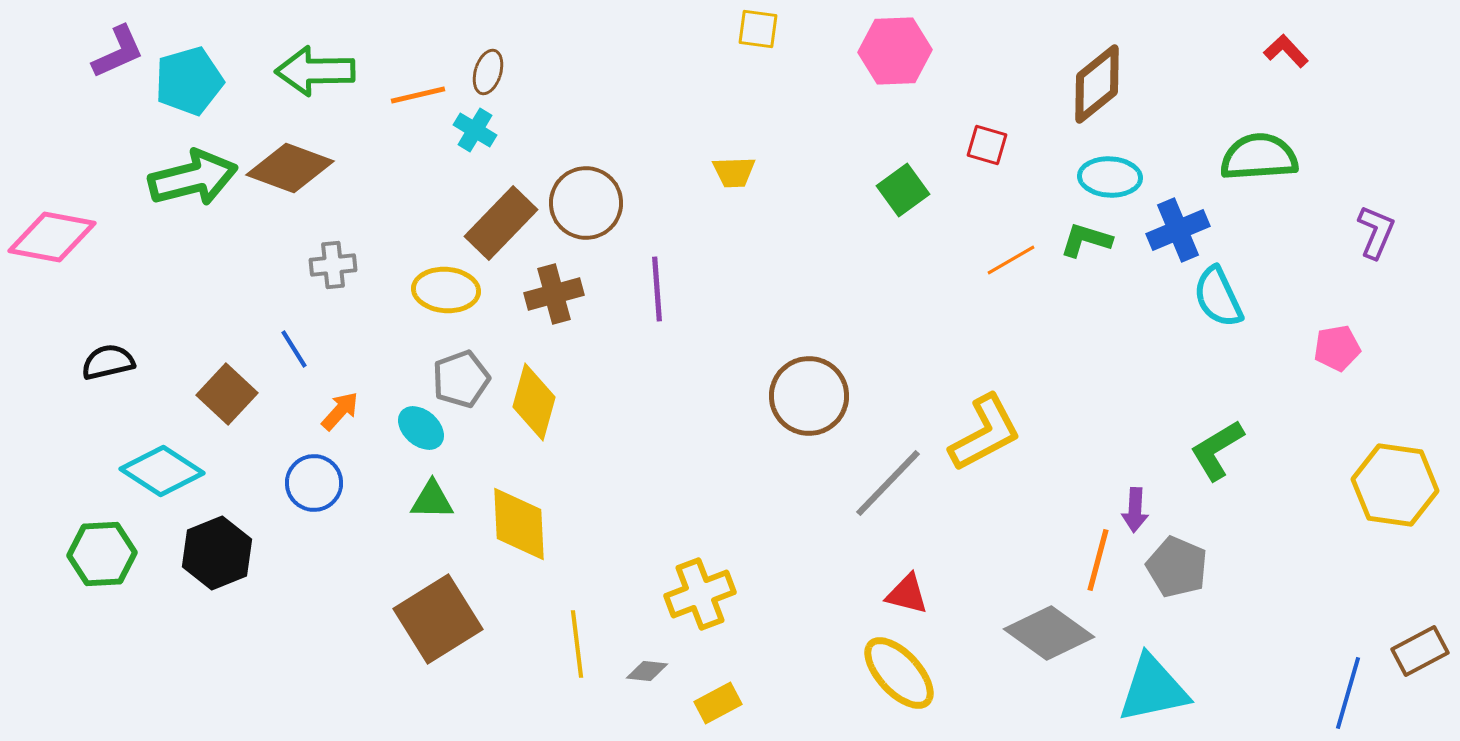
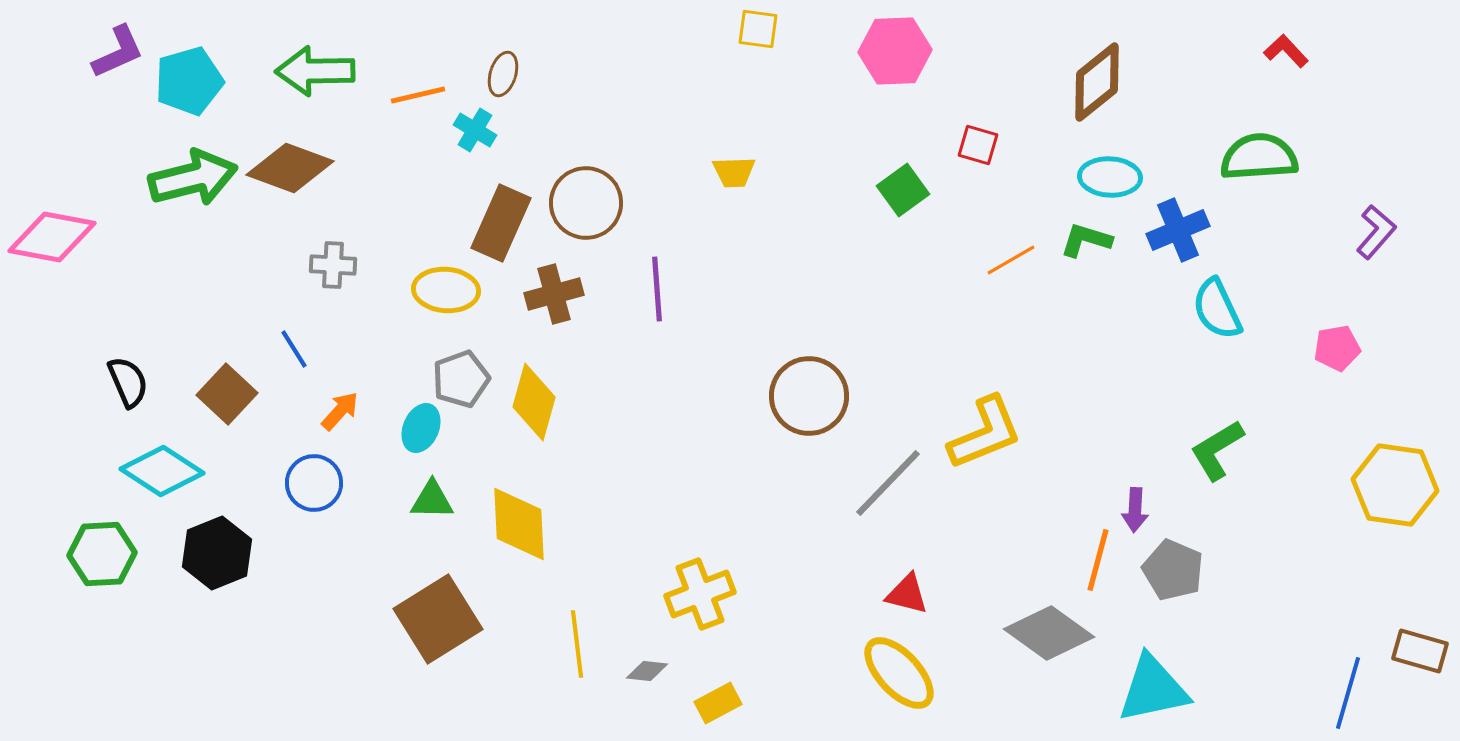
brown ellipse at (488, 72): moved 15 px right, 2 px down
brown diamond at (1097, 84): moved 2 px up
red square at (987, 145): moved 9 px left
brown rectangle at (501, 223): rotated 20 degrees counterclockwise
purple L-shape at (1376, 232): rotated 18 degrees clockwise
gray cross at (333, 265): rotated 9 degrees clockwise
cyan semicircle at (1218, 297): moved 1 px left, 12 px down
black semicircle at (108, 362): moved 20 px right, 20 px down; rotated 80 degrees clockwise
cyan ellipse at (421, 428): rotated 72 degrees clockwise
yellow L-shape at (985, 433): rotated 6 degrees clockwise
gray pentagon at (1177, 567): moved 4 px left, 3 px down
brown rectangle at (1420, 651): rotated 44 degrees clockwise
